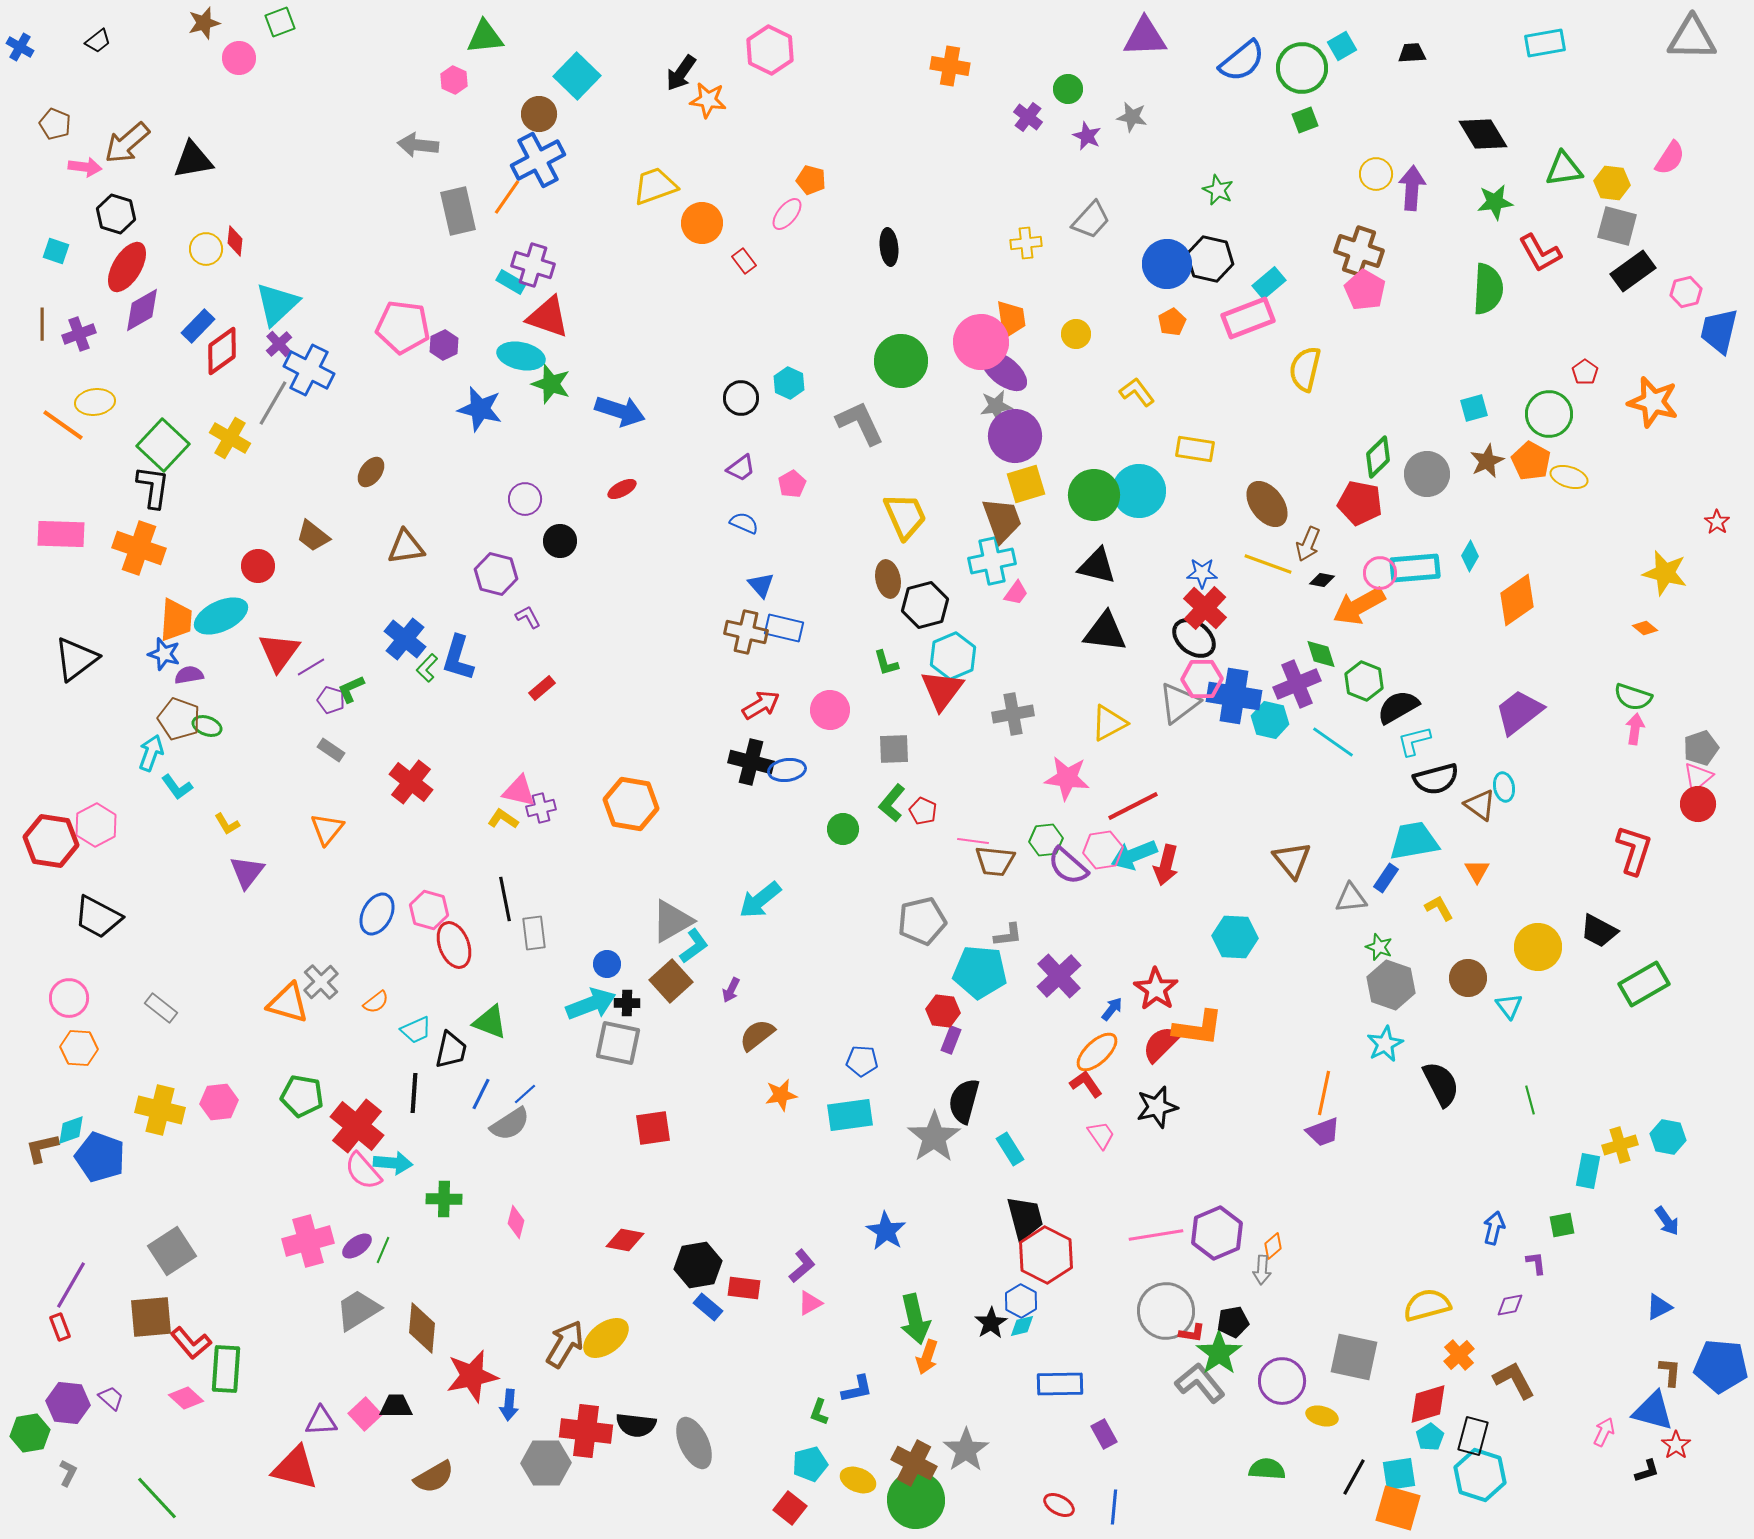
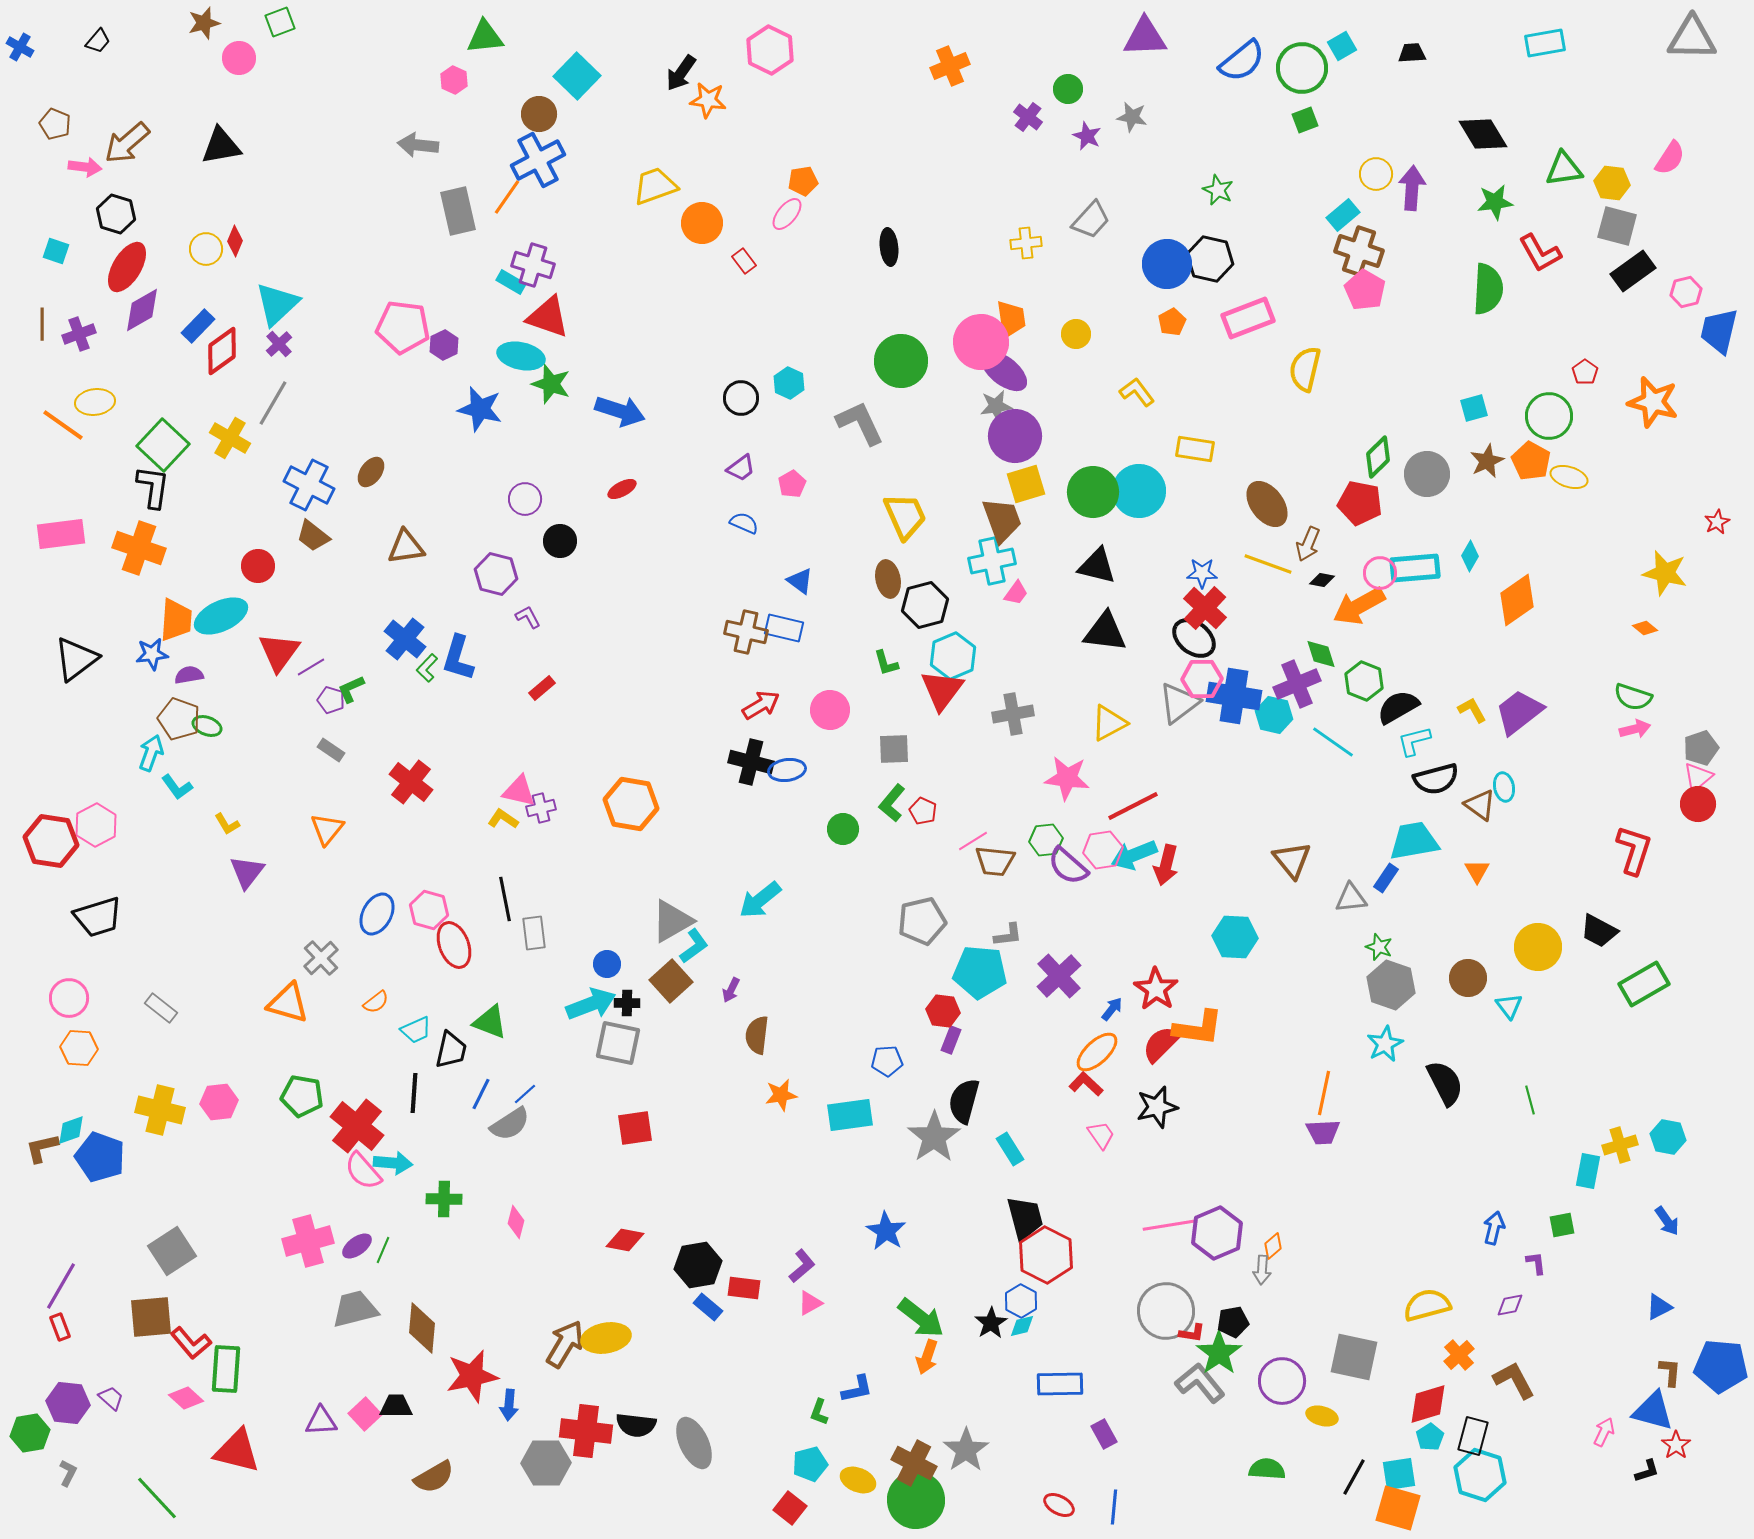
black trapezoid at (98, 41): rotated 12 degrees counterclockwise
orange cross at (950, 66): rotated 33 degrees counterclockwise
black triangle at (193, 160): moved 28 px right, 14 px up
orange pentagon at (811, 180): moved 8 px left, 1 px down; rotated 24 degrees counterclockwise
red diamond at (235, 241): rotated 16 degrees clockwise
cyan rectangle at (1269, 283): moved 74 px right, 68 px up
blue cross at (309, 370): moved 115 px down
green circle at (1549, 414): moved 2 px down
green circle at (1094, 495): moved 1 px left, 3 px up
red star at (1717, 522): rotated 10 degrees clockwise
pink rectangle at (61, 534): rotated 9 degrees counterclockwise
blue triangle at (761, 585): moved 39 px right, 4 px up; rotated 12 degrees counterclockwise
blue star at (164, 654): moved 12 px left; rotated 24 degrees counterclockwise
cyan hexagon at (1270, 720): moved 4 px right, 5 px up
pink arrow at (1635, 729): rotated 68 degrees clockwise
pink line at (973, 841): rotated 40 degrees counterclockwise
yellow L-shape at (1439, 908): moved 33 px right, 198 px up
black trapezoid at (98, 917): rotated 45 degrees counterclockwise
gray cross at (321, 982): moved 24 px up
brown semicircle at (757, 1035): rotated 45 degrees counterclockwise
blue pentagon at (862, 1061): moved 25 px right; rotated 8 degrees counterclockwise
red L-shape at (1086, 1084): rotated 12 degrees counterclockwise
black semicircle at (1441, 1084): moved 4 px right, 1 px up
red square at (653, 1128): moved 18 px left
purple trapezoid at (1323, 1132): rotated 18 degrees clockwise
pink line at (1156, 1235): moved 14 px right, 10 px up
purple line at (71, 1285): moved 10 px left, 1 px down
gray trapezoid at (358, 1310): moved 3 px left, 1 px up; rotated 18 degrees clockwise
green arrow at (915, 1319): moved 6 px right, 1 px up; rotated 39 degrees counterclockwise
yellow ellipse at (606, 1338): rotated 27 degrees clockwise
red triangle at (295, 1468): moved 58 px left, 17 px up
